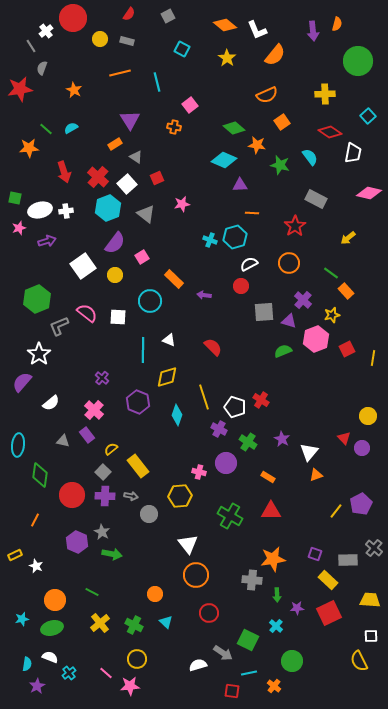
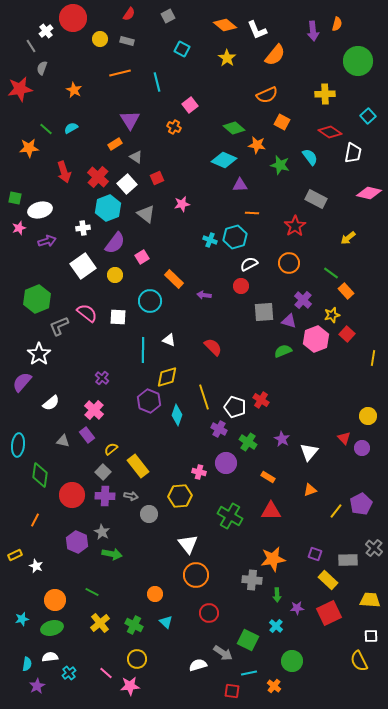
orange square at (282, 122): rotated 28 degrees counterclockwise
orange cross at (174, 127): rotated 16 degrees clockwise
white cross at (66, 211): moved 17 px right, 17 px down
red square at (347, 349): moved 15 px up; rotated 21 degrees counterclockwise
purple hexagon at (138, 402): moved 11 px right, 1 px up
orange triangle at (316, 475): moved 6 px left, 15 px down
white semicircle at (50, 657): rotated 28 degrees counterclockwise
